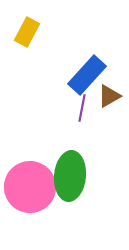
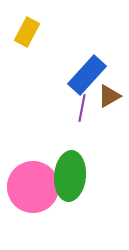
pink circle: moved 3 px right
